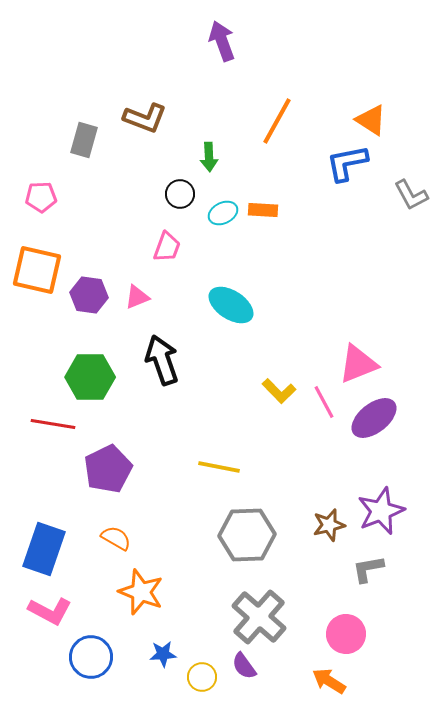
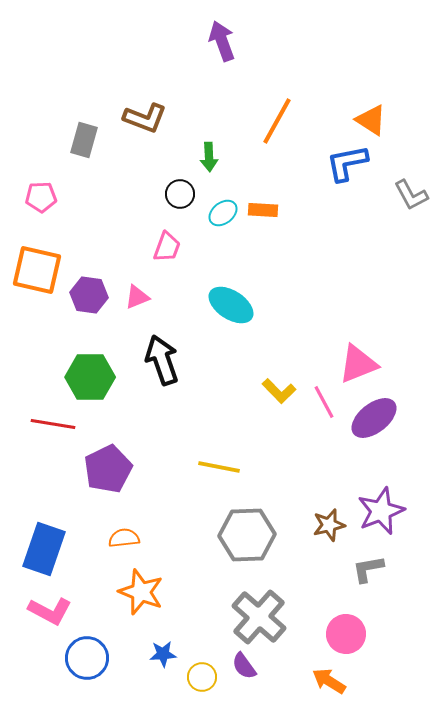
cyan ellipse at (223, 213): rotated 12 degrees counterclockwise
orange semicircle at (116, 538): moved 8 px right; rotated 36 degrees counterclockwise
blue circle at (91, 657): moved 4 px left, 1 px down
